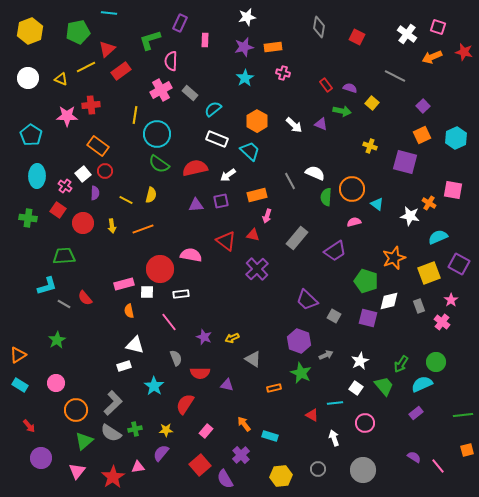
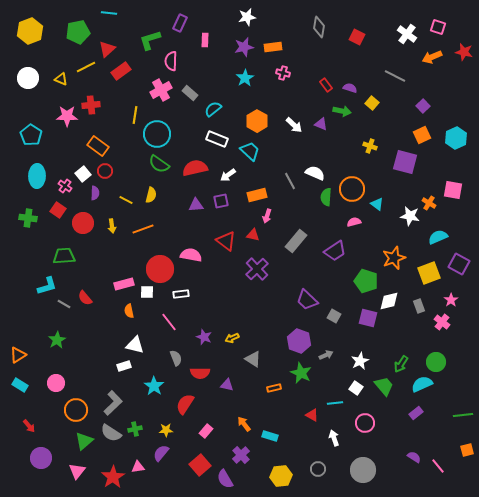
gray rectangle at (297, 238): moved 1 px left, 3 px down
